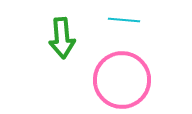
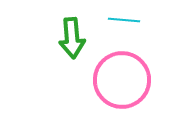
green arrow: moved 10 px right
